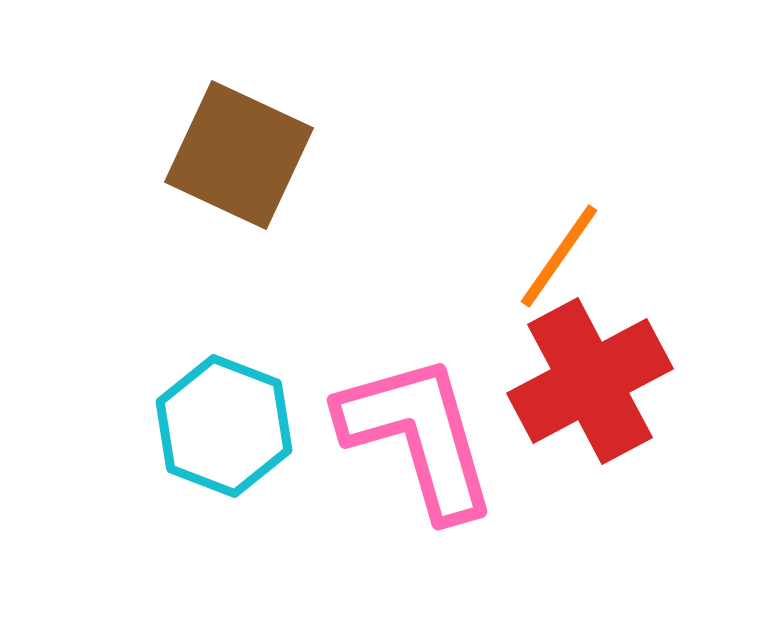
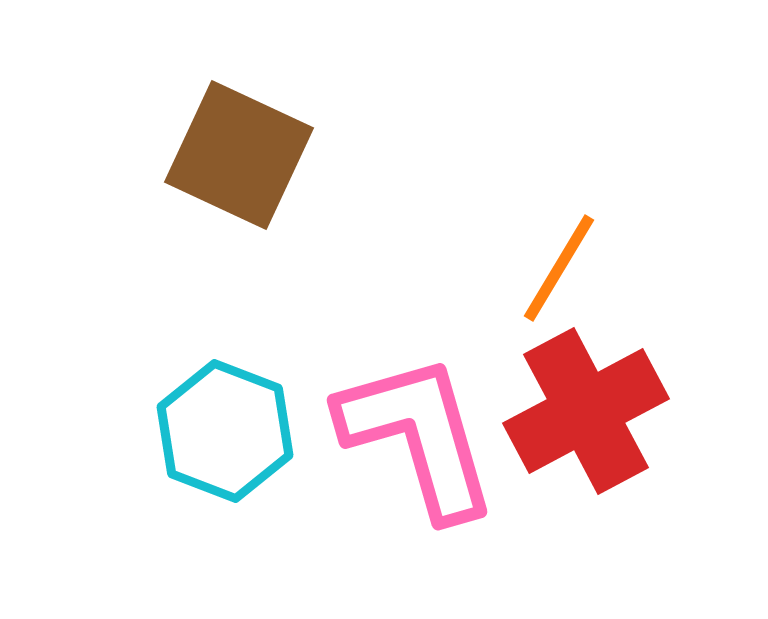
orange line: moved 12 px down; rotated 4 degrees counterclockwise
red cross: moved 4 px left, 30 px down
cyan hexagon: moved 1 px right, 5 px down
